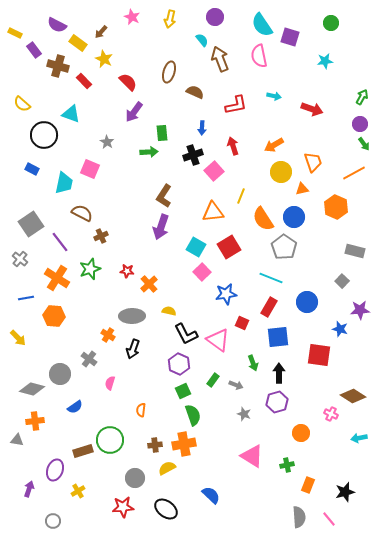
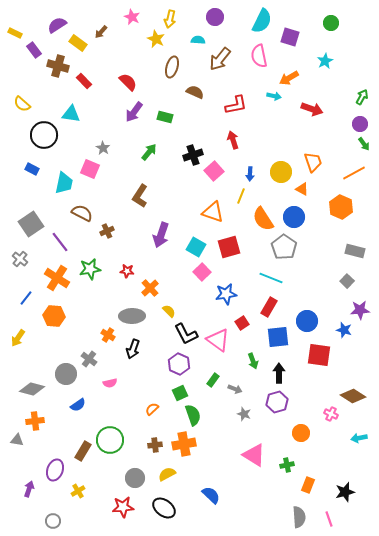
purple semicircle at (57, 25): rotated 120 degrees clockwise
cyan semicircle at (262, 25): moved 4 px up; rotated 120 degrees counterclockwise
cyan semicircle at (202, 40): moved 4 px left; rotated 48 degrees counterclockwise
yellow star at (104, 59): moved 52 px right, 20 px up
brown arrow at (220, 59): rotated 120 degrees counterclockwise
cyan star at (325, 61): rotated 21 degrees counterclockwise
brown ellipse at (169, 72): moved 3 px right, 5 px up
cyan triangle at (71, 114): rotated 12 degrees counterclockwise
blue arrow at (202, 128): moved 48 px right, 46 px down
green rectangle at (162, 133): moved 3 px right, 16 px up; rotated 70 degrees counterclockwise
gray star at (107, 142): moved 4 px left, 6 px down
orange arrow at (274, 145): moved 15 px right, 67 px up
red arrow at (233, 146): moved 6 px up
green arrow at (149, 152): rotated 48 degrees counterclockwise
orange triangle at (302, 189): rotated 40 degrees clockwise
brown L-shape at (164, 196): moved 24 px left
orange hexagon at (336, 207): moved 5 px right
orange triangle at (213, 212): rotated 25 degrees clockwise
purple arrow at (161, 227): moved 8 px down
brown cross at (101, 236): moved 6 px right, 5 px up
red square at (229, 247): rotated 15 degrees clockwise
green star at (90, 269): rotated 10 degrees clockwise
gray square at (342, 281): moved 5 px right
orange cross at (149, 284): moved 1 px right, 4 px down
blue line at (26, 298): rotated 42 degrees counterclockwise
blue circle at (307, 302): moved 19 px down
yellow semicircle at (169, 311): rotated 32 degrees clockwise
red square at (242, 323): rotated 32 degrees clockwise
blue star at (340, 329): moved 4 px right, 1 px down
yellow arrow at (18, 338): rotated 78 degrees clockwise
green arrow at (253, 363): moved 2 px up
gray circle at (60, 374): moved 6 px right
pink semicircle at (110, 383): rotated 120 degrees counterclockwise
gray arrow at (236, 385): moved 1 px left, 4 px down
green square at (183, 391): moved 3 px left, 2 px down
blue semicircle at (75, 407): moved 3 px right, 2 px up
orange semicircle at (141, 410): moved 11 px right, 1 px up; rotated 40 degrees clockwise
brown rectangle at (83, 451): rotated 42 degrees counterclockwise
pink triangle at (252, 456): moved 2 px right, 1 px up
yellow semicircle at (167, 468): moved 6 px down
black ellipse at (166, 509): moved 2 px left, 1 px up
pink line at (329, 519): rotated 21 degrees clockwise
